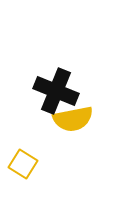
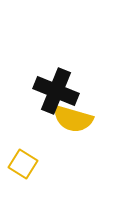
yellow semicircle: rotated 27 degrees clockwise
